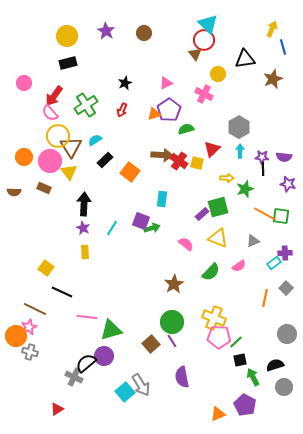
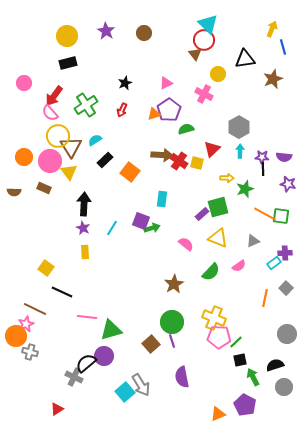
pink star at (29, 327): moved 3 px left, 3 px up
purple line at (172, 341): rotated 16 degrees clockwise
